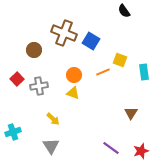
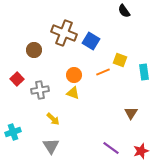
gray cross: moved 1 px right, 4 px down
